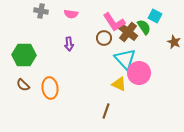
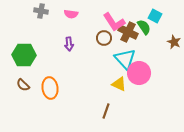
brown cross: rotated 12 degrees counterclockwise
